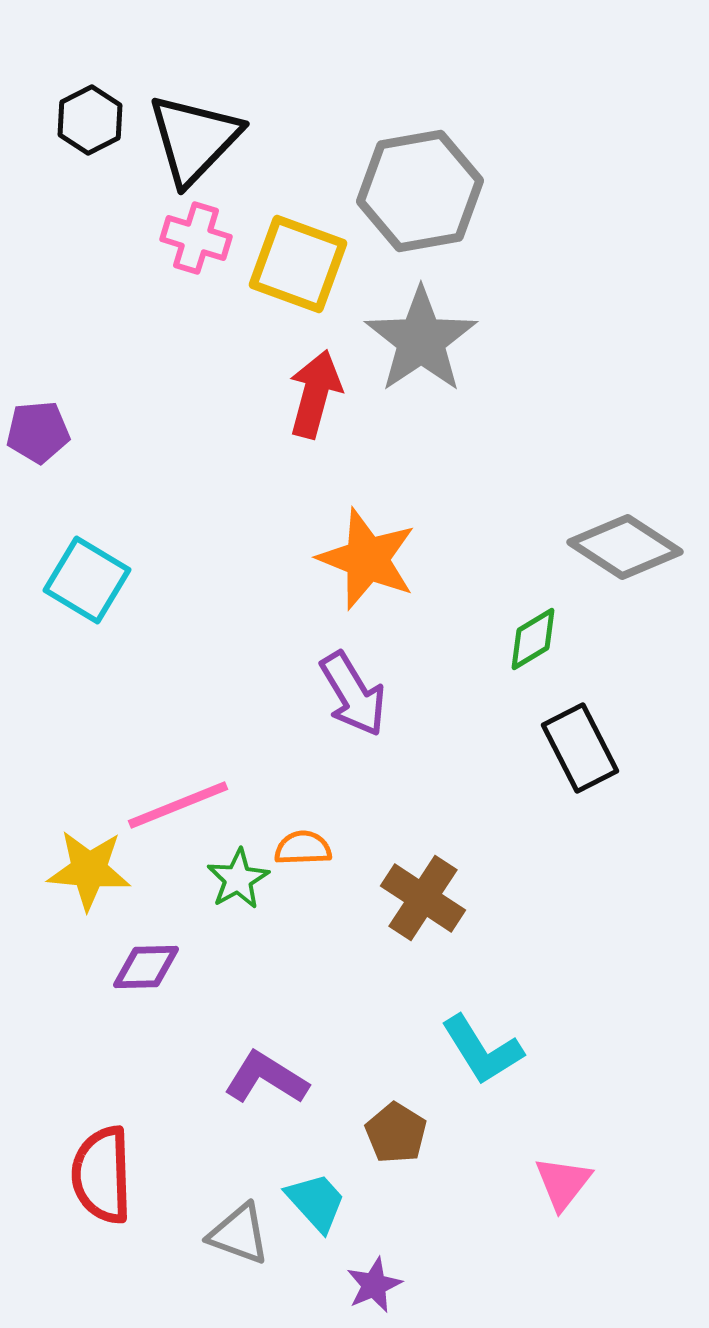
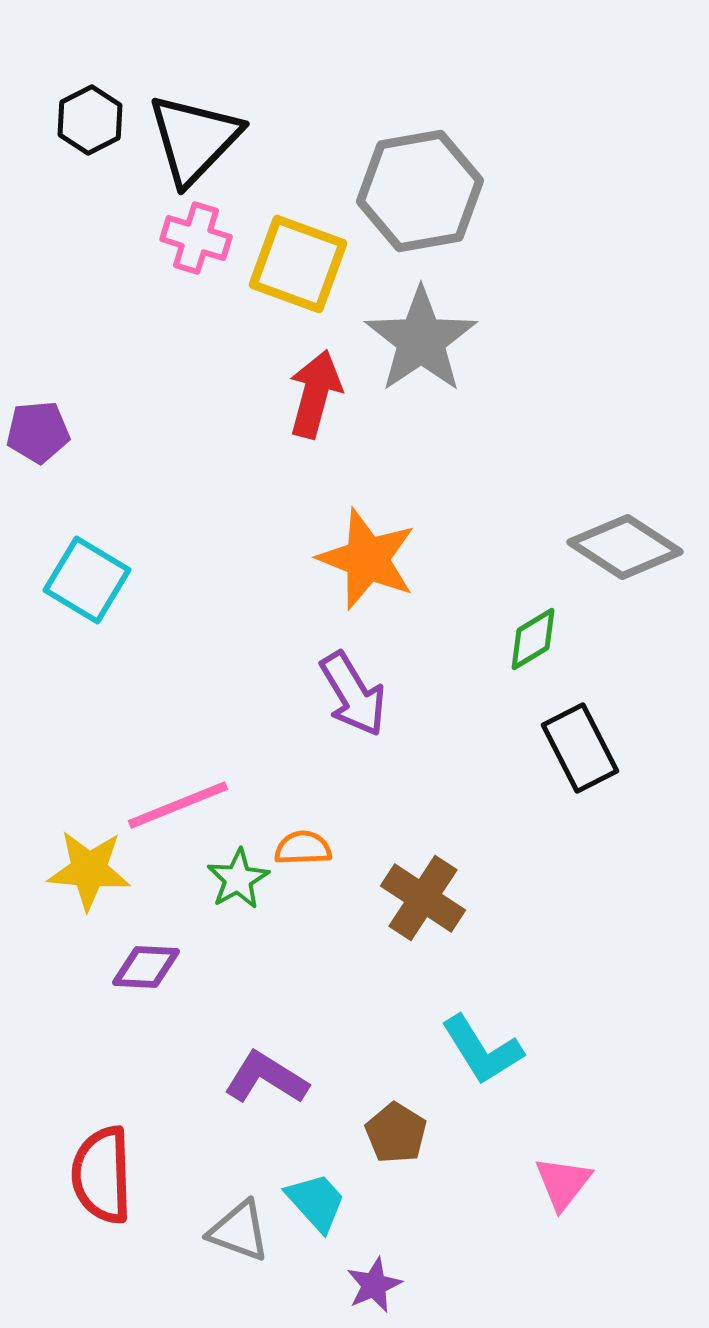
purple diamond: rotated 4 degrees clockwise
gray triangle: moved 3 px up
